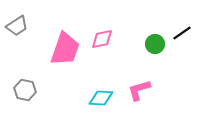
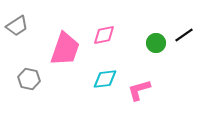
black line: moved 2 px right, 2 px down
pink diamond: moved 2 px right, 4 px up
green circle: moved 1 px right, 1 px up
gray hexagon: moved 4 px right, 11 px up
cyan diamond: moved 4 px right, 19 px up; rotated 10 degrees counterclockwise
